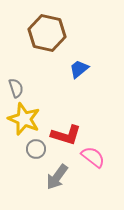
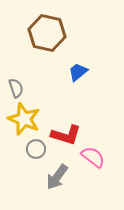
blue trapezoid: moved 1 px left, 3 px down
